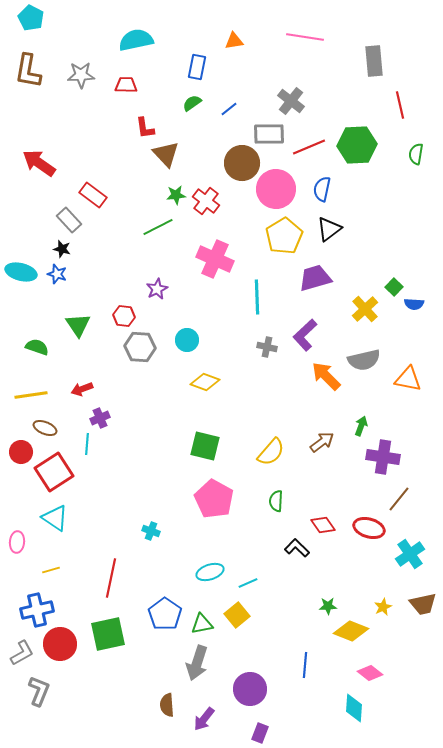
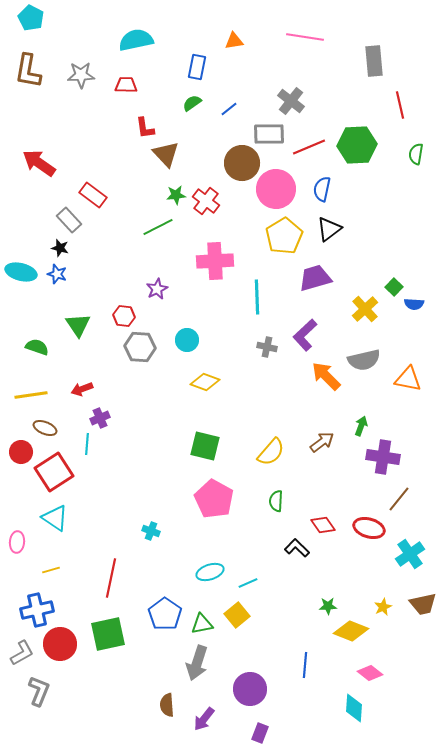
black star at (62, 249): moved 2 px left, 1 px up
pink cross at (215, 259): moved 2 px down; rotated 27 degrees counterclockwise
